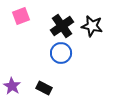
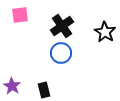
pink square: moved 1 px left, 1 px up; rotated 12 degrees clockwise
black star: moved 13 px right, 6 px down; rotated 20 degrees clockwise
black rectangle: moved 2 px down; rotated 49 degrees clockwise
